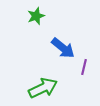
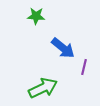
green star: rotated 24 degrees clockwise
